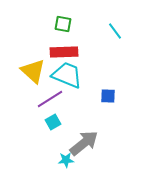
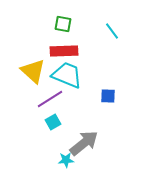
cyan line: moved 3 px left
red rectangle: moved 1 px up
